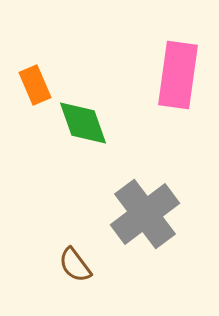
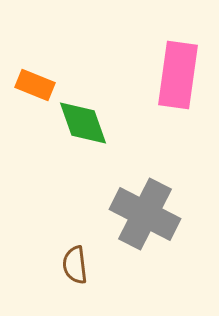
orange rectangle: rotated 45 degrees counterclockwise
gray cross: rotated 26 degrees counterclockwise
brown semicircle: rotated 30 degrees clockwise
